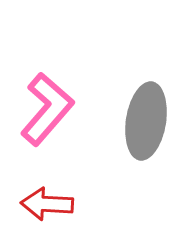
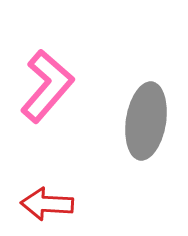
pink L-shape: moved 23 px up
